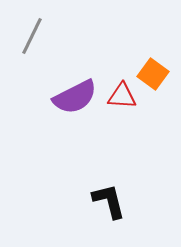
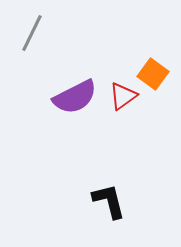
gray line: moved 3 px up
red triangle: moved 1 px right; rotated 40 degrees counterclockwise
